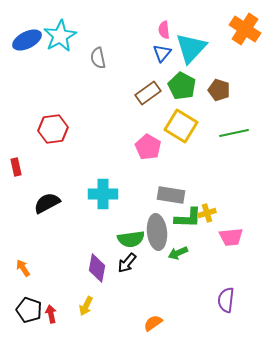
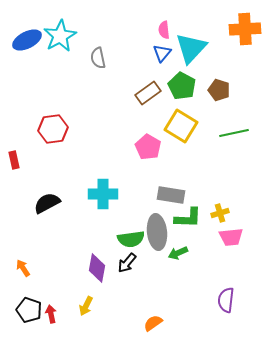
orange cross: rotated 36 degrees counterclockwise
red rectangle: moved 2 px left, 7 px up
yellow cross: moved 13 px right
